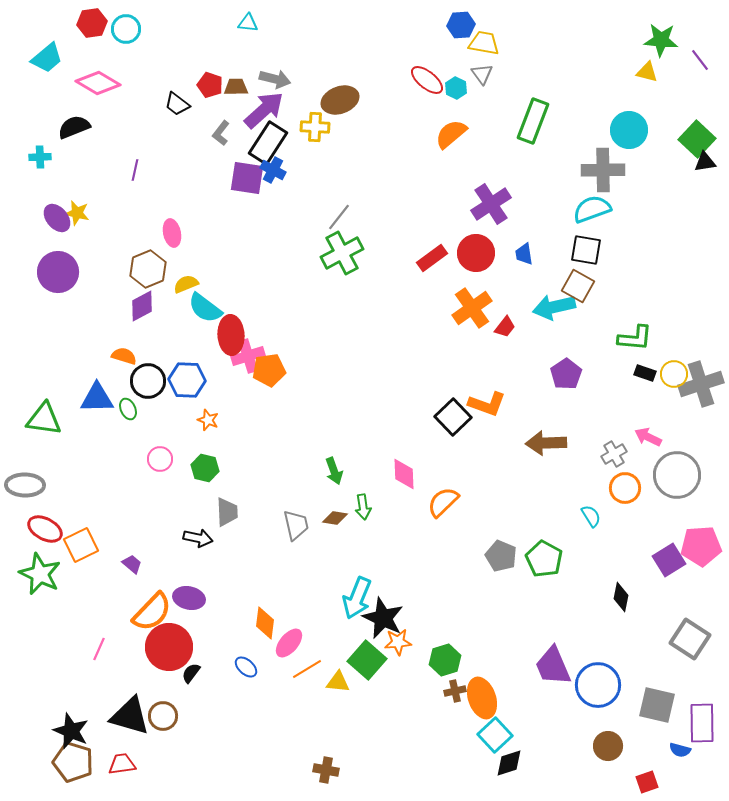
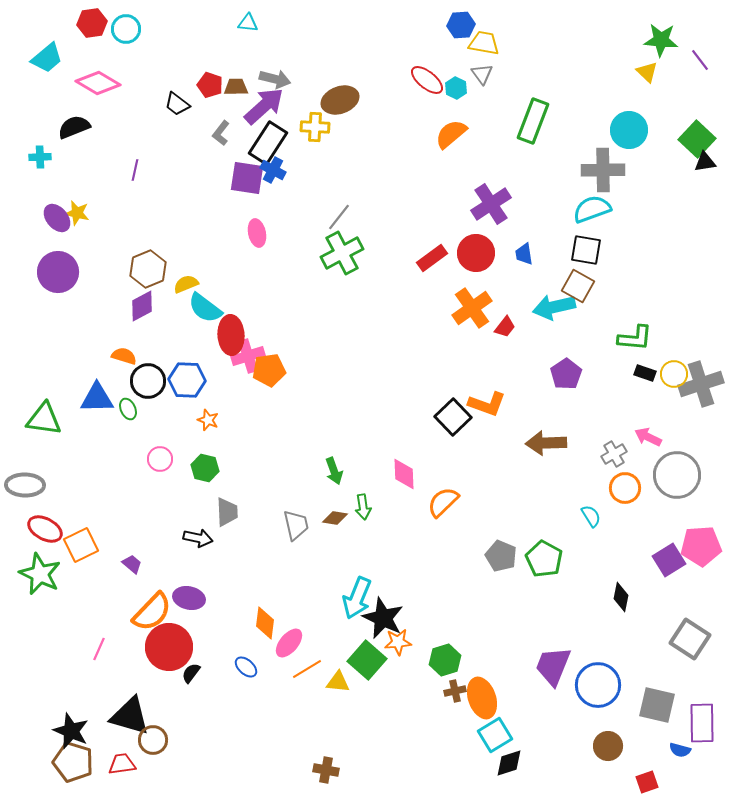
yellow triangle at (647, 72): rotated 30 degrees clockwise
purple arrow at (264, 110): moved 4 px up
pink ellipse at (172, 233): moved 85 px right
purple trapezoid at (553, 666): rotated 45 degrees clockwise
brown circle at (163, 716): moved 10 px left, 24 px down
cyan square at (495, 735): rotated 12 degrees clockwise
